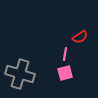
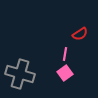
red semicircle: moved 3 px up
pink square: rotated 21 degrees counterclockwise
